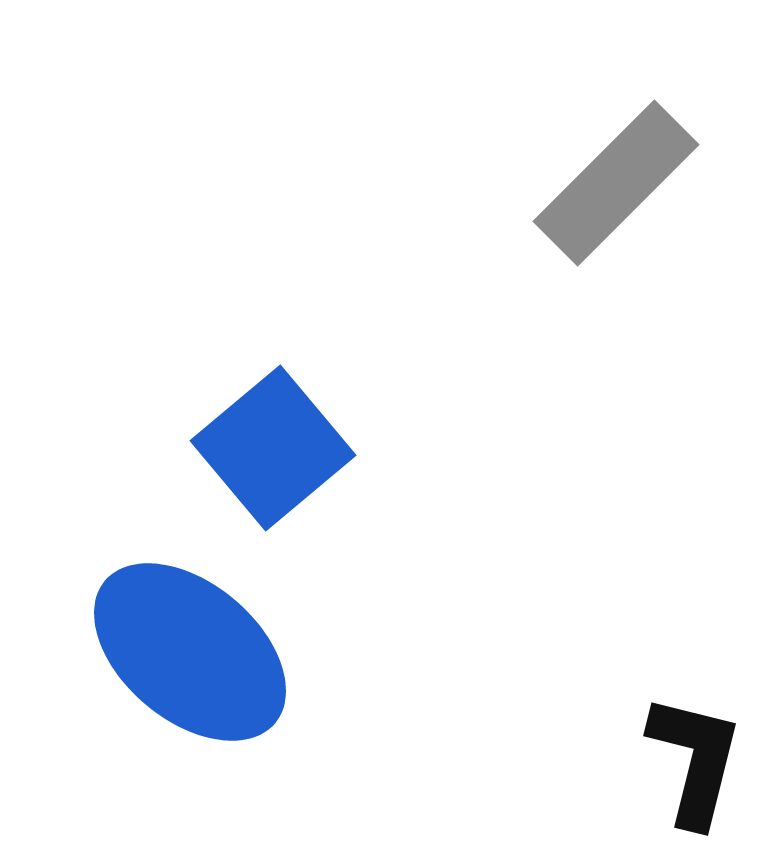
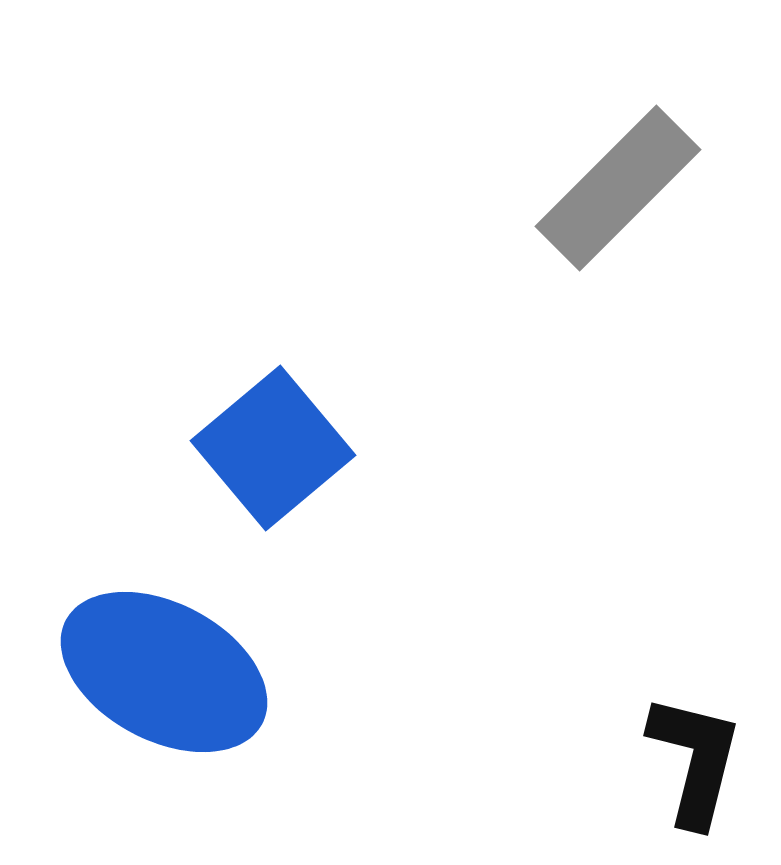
gray rectangle: moved 2 px right, 5 px down
blue ellipse: moved 26 px left, 20 px down; rotated 12 degrees counterclockwise
